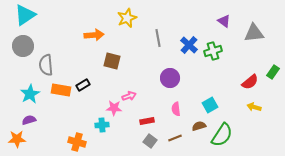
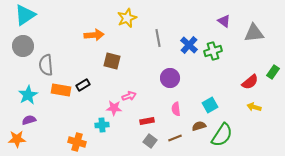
cyan star: moved 2 px left, 1 px down
